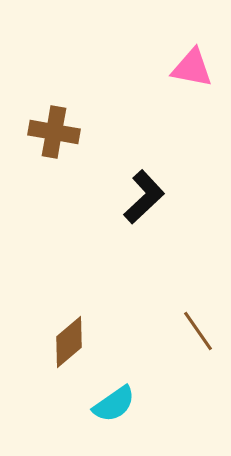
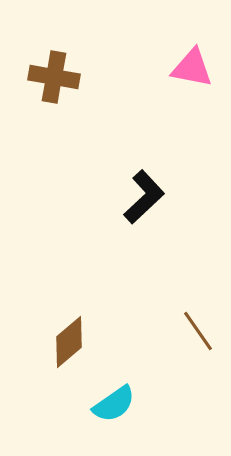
brown cross: moved 55 px up
